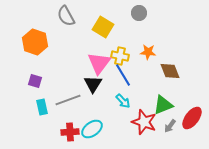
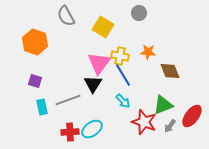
red ellipse: moved 2 px up
